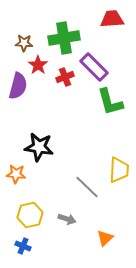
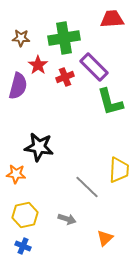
brown star: moved 3 px left, 5 px up
yellow hexagon: moved 5 px left
